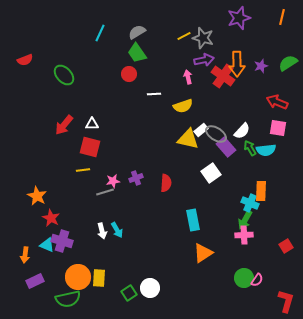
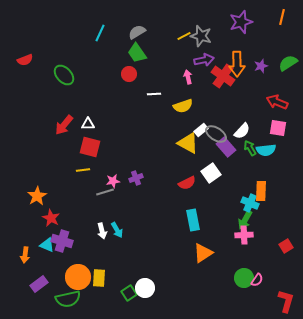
purple star at (239, 18): moved 2 px right, 4 px down
gray star at (203, 38): moved 2 px left, 2 px up
white triangle at (92, 124): moved 4 px left
yellow triangle at (188, 139): moved 4 px down; rotated 15 degrees clockwise
red semicircle at (166, 183): moved 21 px right; rotated 60 degrees clockwise
orange star at (37, 196): rotated 12 degrees clockwise
purple rectangle at (35, 281): moved 4 px right, 3 px down; rotated 12 degrees counterclockwise
white circle at (150, 288): moved 5 px left
